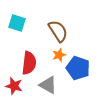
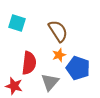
gray triangle: moved 2 px right, 3 px up; rotated 42 degrees clockwise
